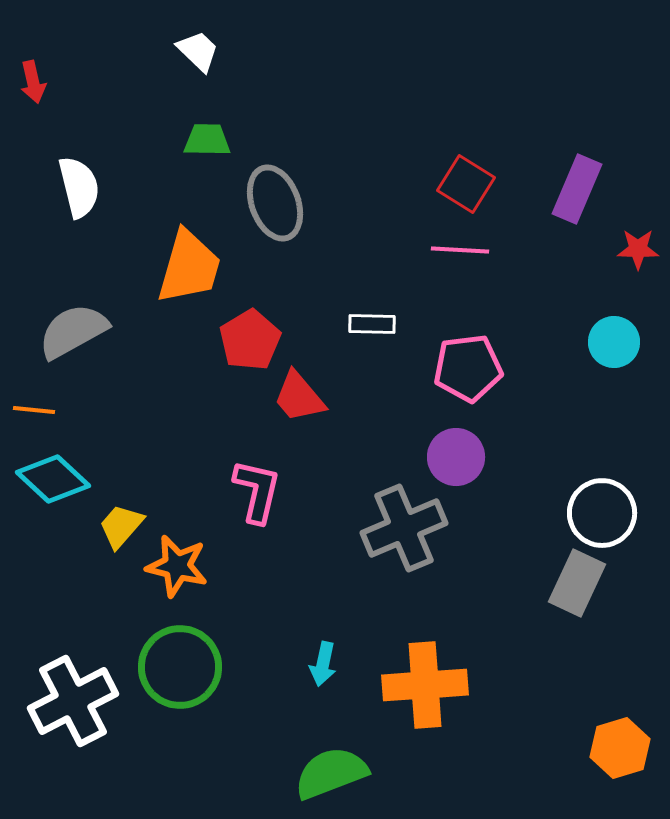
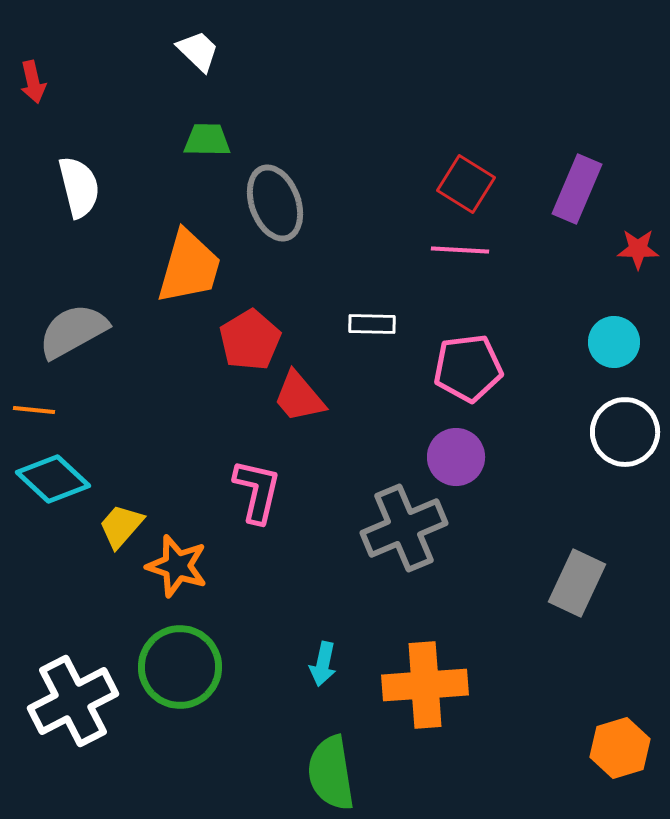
white circle: moved 23 px right, 81 px up
orange star: rotated 4 degrees clockwise
green semicircle: rotated 78 degrees counterclockwise
